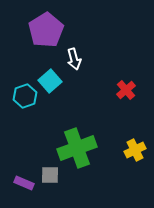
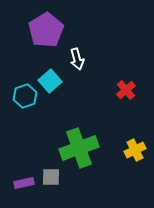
white arrow: moved 3 px right
green cross: moved 2 px right
gray square: moved 1 px right, 2 px down
purple rectangle: rotated 36 degrees counterclockwise
